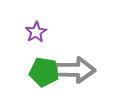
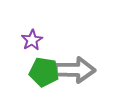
purple star: moved 4 px left, 8 px down
